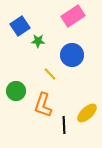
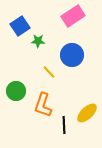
yellow line: moved 1 px left, 2 px up
